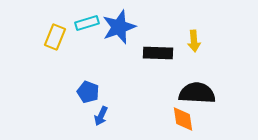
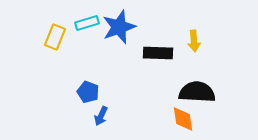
black semicircle: moved 1 px up
